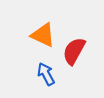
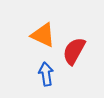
blue arrow: rotated 20 degrees clockwise
